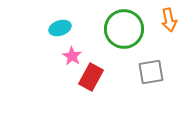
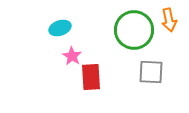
green circle: moved 10 px right, 1 px down
gray square: rotated 12 degrees clockwise
red rectangle: rotated 32 degrees counterclockwise
